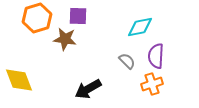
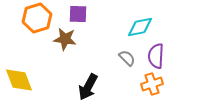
purple square: moved 2 px up
gray semicircle: moved 3 px up
black arrow: moved 2 px up; rotated 32 degrees counterclockwise
